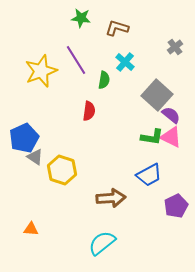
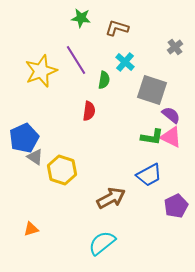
gray square: moved 5 px left, 5 px up; rotated 24 degrees counterclockwise
brown arrow: rotated 24 degrees counterclockwise
orange triangle: rotated 21 degrees counterclockwise
